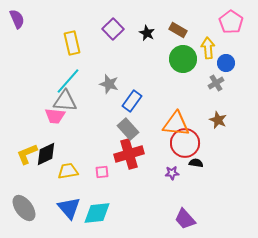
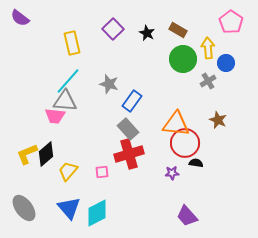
purple semicircle: moved 3 px right, 1 px up; rotated 150 degrees clockwise
gray cross: moved 8 px left, 2 px up
black diamond: rotated 15 degrees counterclockwise
yellow trapezoid: rotated 40 degrees counterclockwise
cyan diamond: rotated 20 degrees counterclockwise
purple trapezoid: moved 2 px right, 3 px up
